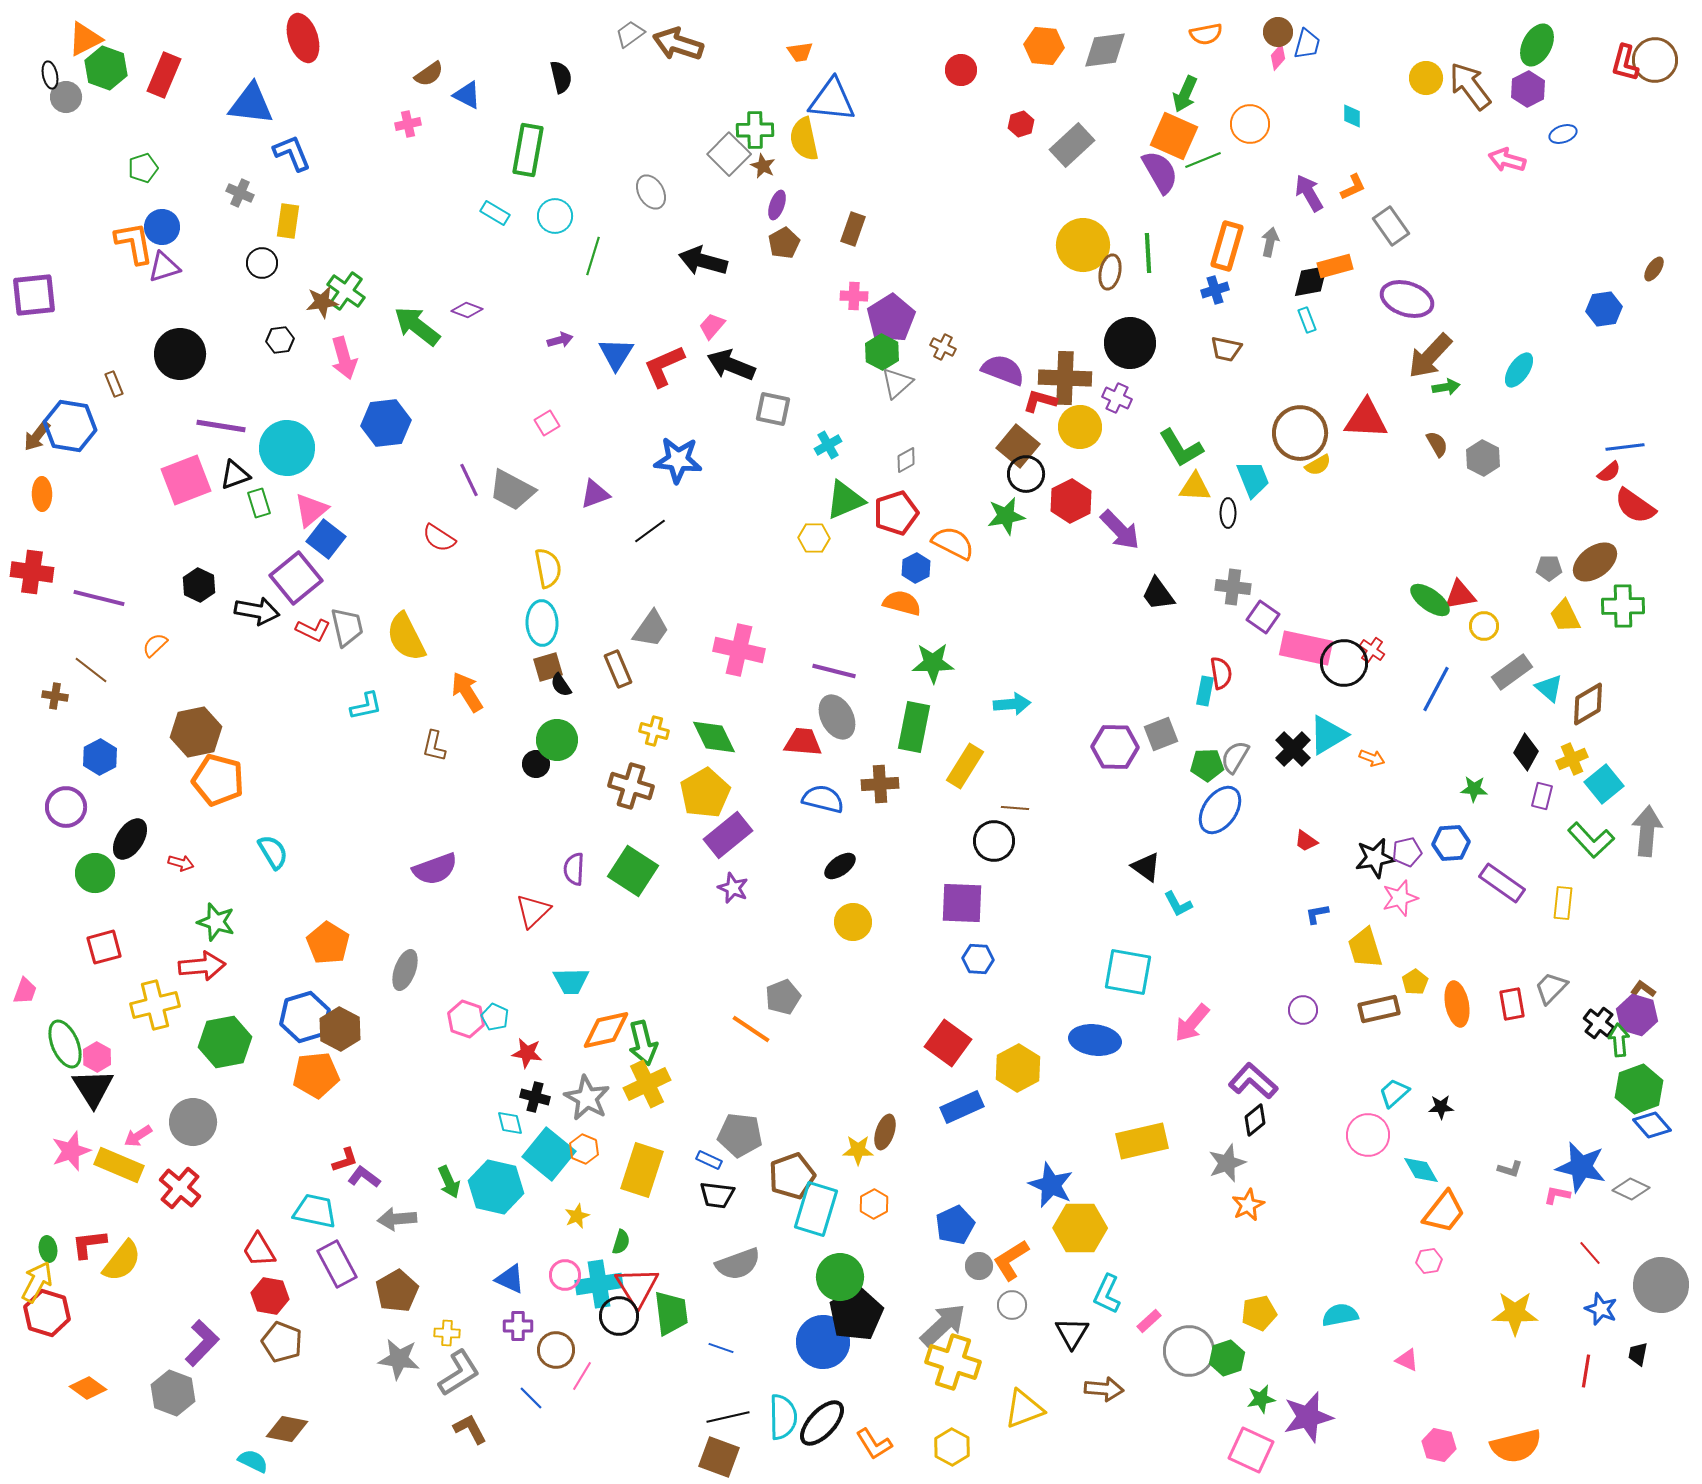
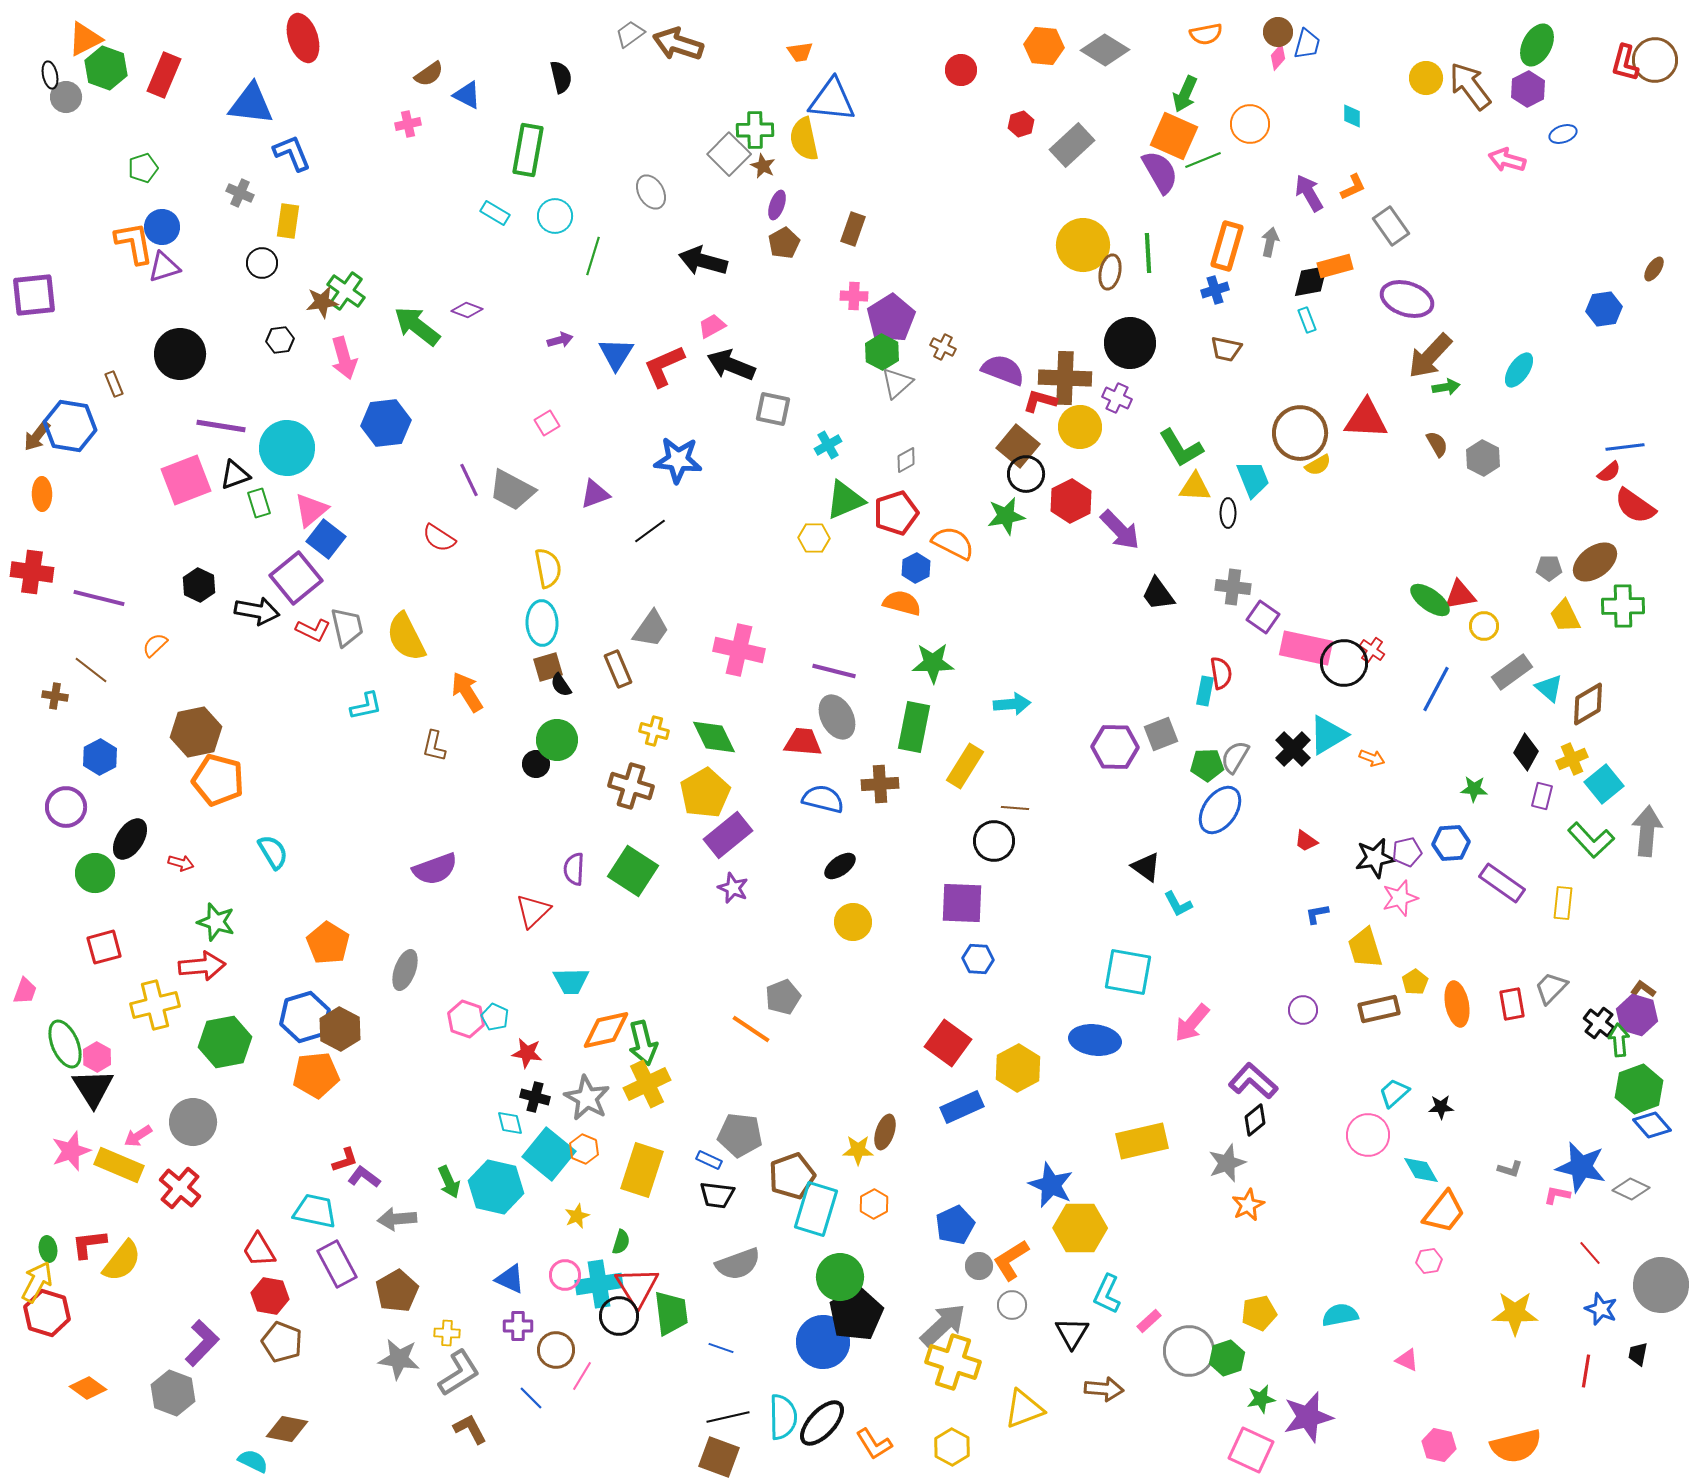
gray diamond at (1105, 50): rotated 39 degrees clockwise
pink trapezoid at (712, 326): rotated 20 degrees clockwise
